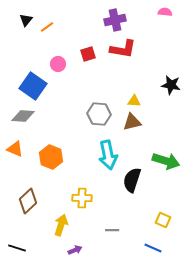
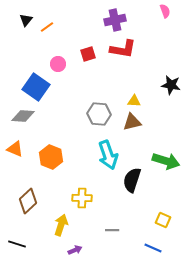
pink semicircle: moved 1 px up; rotated 64 degrees clockwise
blue square: moved 3 px right, 1 px down
cyan arrow: rotated 8 degrees counterclockwise
black line: moved 4 px up
